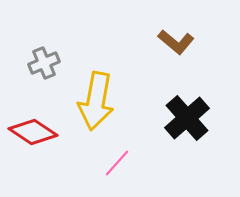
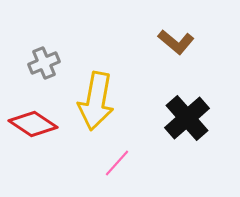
red diamond: moved 8 px up
